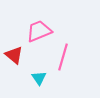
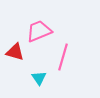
red triangle: moved 1 px right, 3 px up; rotated 24 degrees counterclockwise
